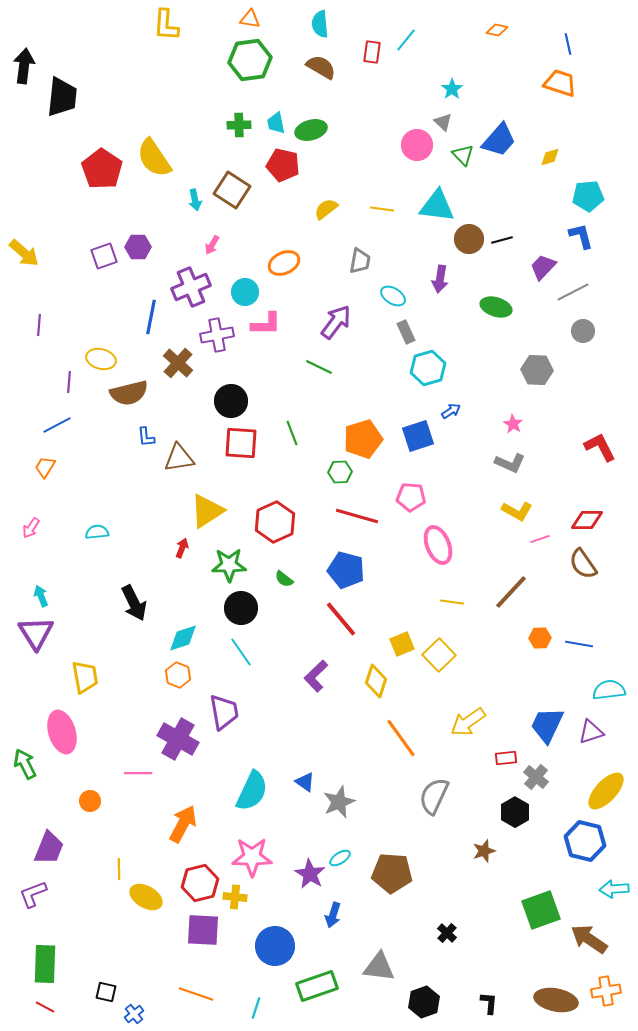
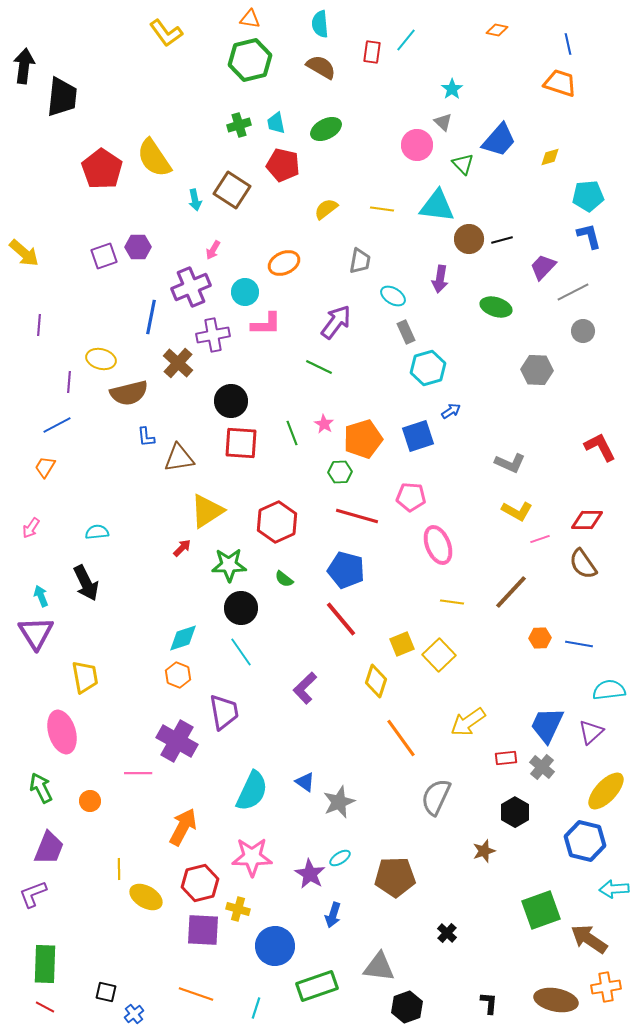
yellow L-shape at (166, 25): moved 8 px down; rotated 40 degrees counterclockwise
green hexagon at (250, 60): rotated 6 degrees counterclockwise
green cross at (239, 125): rotated 15 degrees counterclockwise
green ellipse at (311, 130): moved 15 px right, 1 px up; rotated 12 degrees counterclockwise
green triangle at (463, 155): moved 9 px down
blue L-shape at (581, 236): moved 8 px right
pink arrow at (212, 245): moved 1 px right, 5 px down
purple cross at (217, 335): moved 4 px left
pink star at (513, 424): moved 189 px left
red hexagon at (275, 522): moved 2 px right
red arrow at (182, 548): rotated 24 degrees clockwise
black arrow at (134, 603): moved 48 px left, 20 px up
purple L-shape at (316, 676): moved 11 px left, 12 px down
purple triangle at (591, 732): rotated 24 degrees counterclockwise
purple cross at (178, 739): moved 1 px left, 2 px down
green arrow at (25, 764): moved 16 px right, 24 px down
gray cross at (536, 777): moved 6 px right, 10 px up
gray semicircle at (434, 796): moved 2 px right, 1 px down
orange arrow at (183, 824): moved 3 px down
brown pentagon at (392, 873): moved 3 px right, 4 px down; rotated 6 degrees counterclockwise
yellow cross at (235, 897): moved 3 px right, 12 px down; rotated 10 degrees clockwise
orange cross at (606, 991): moved 4 px up
black hexagon at (424, 1002): moved 17 px left, 5 px down
